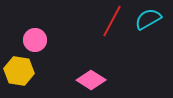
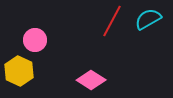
yellow hexagon: rotated 16 degrees clockwise
